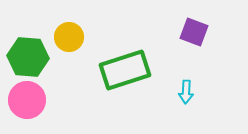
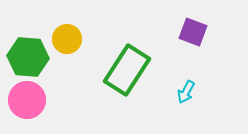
purple square: moved 1 px left
yellow circle: moved 2 px left, 2 px down
green rectangle: moved 2 px right; rotated 39 degrees counterclockwise
cyan arrow: rotated 25 degrees clockwise
